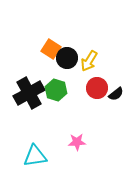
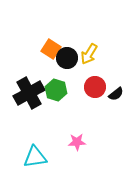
yellow arrow: moved 7 px up
red circle: moved 2 px left, 1 px up
cyan triangle: moved 1 px down
